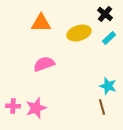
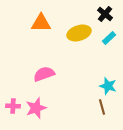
pink semicircle: moved 10 px down
